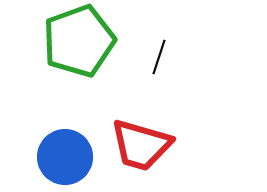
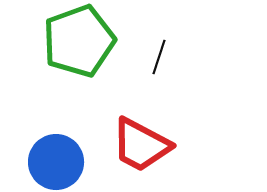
red trapezoid: rotated 12 degrees clockwise
blue circle: moved 9 px left, 5 px down
